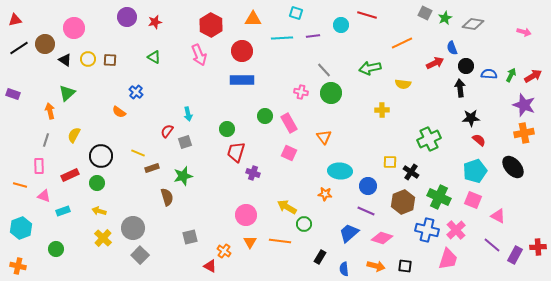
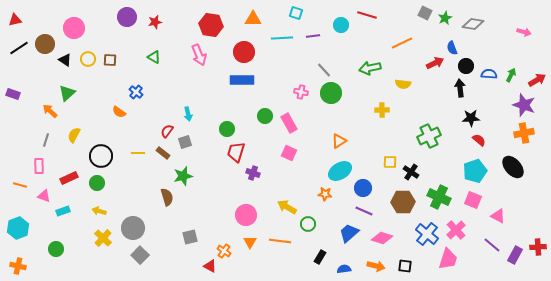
red hexagon at (211, 25): rotated 20 degrees counterclockwise
red circle at (242, 51): moved 2 px right, 1 px down
red arrow at (533, 76): moved 4 px right, 4 px down
orange arrow at (50, 111): rotated 35 degrees counterclockwise
orange triangle at (324, 137): moved 15 px right, 4 px down; rotated 35 degrees clockwise
green cross at (429, 139): moved 3 px up
yellow line at (138, 153): rotated 24 degrees counterclockwise
brown rectangle at (152, 168): moved 11 px right, 15 px up; rotated 56 degrees clockwise
cyan ellipse at (340, 171): rotated 35 degrees counterclockwise
red rectangle at (70, 175): moved 1 px left, 3 px down
blue circle at (368, 186): moved 5 px left, 2 px down
brown hexagon at (403, 202): rotated 20 degrees clockwise
purple line at (366, 211): moved 2 px left
green circle at (304, 224): moved 4 px right
cyan hexagon at (21, 228): moved 3 px left
blue cross at (427, 230): moved 4 px down; rotated 25 degrees clockwise
blue semicircle at (344, 269): rotated 88 degrees clockwise
